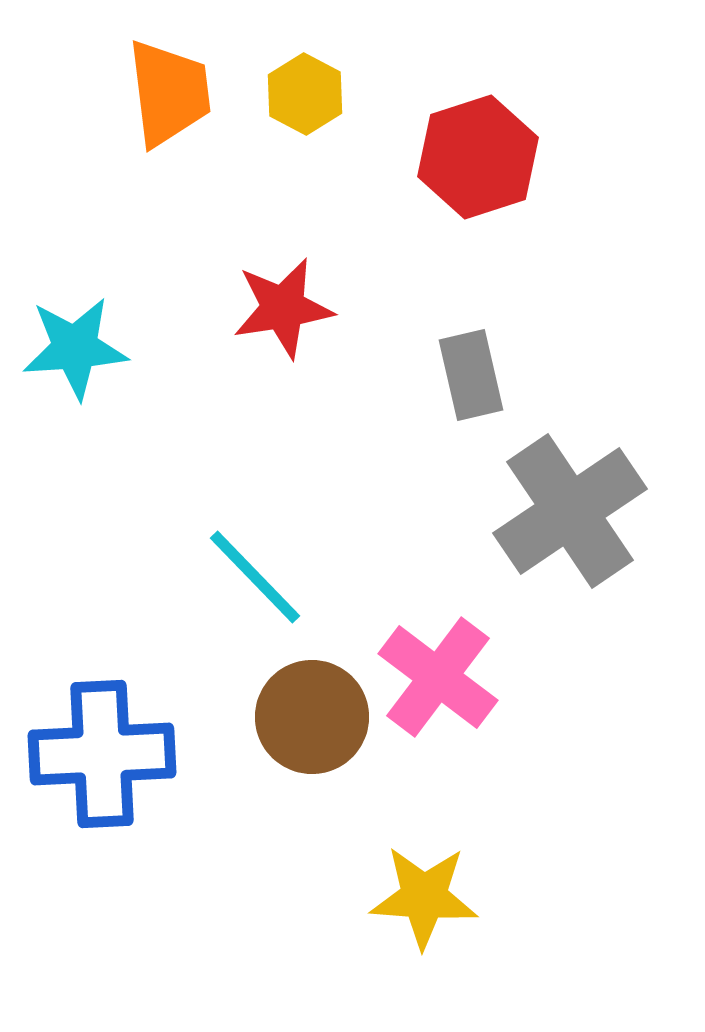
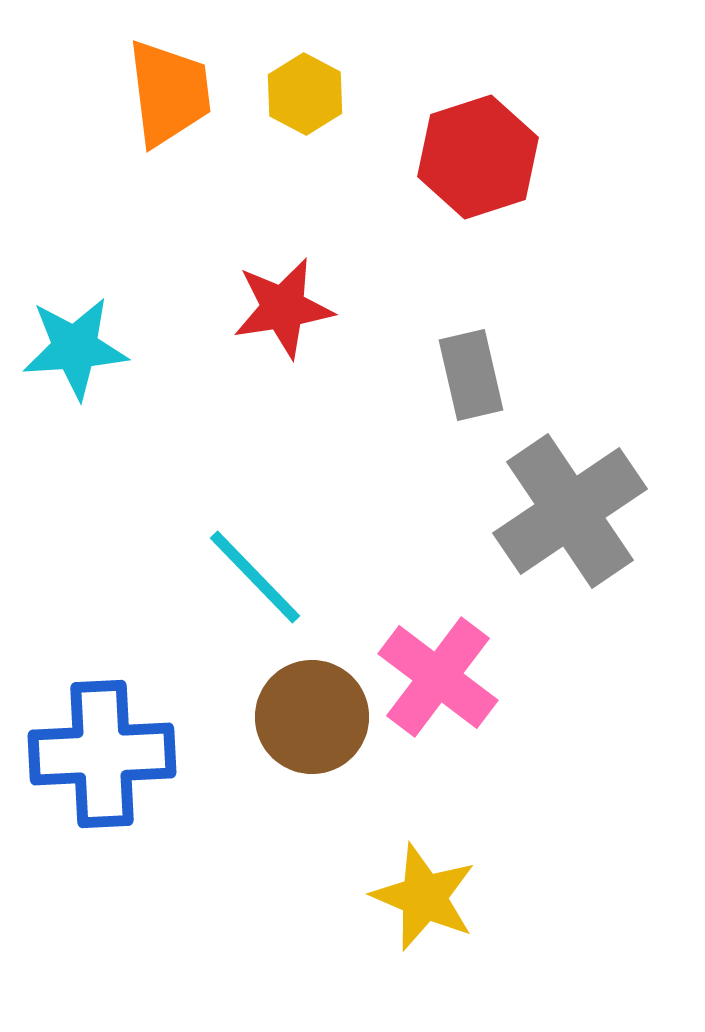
yellow star: rotated 19 degrees clockwise
